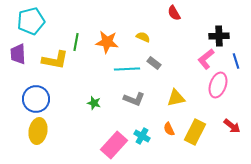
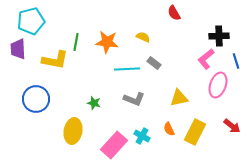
purple trapezoid: moved 5 px up
yellow triangle: moved 3 px right
yellow ellipse: moved 35 px right
